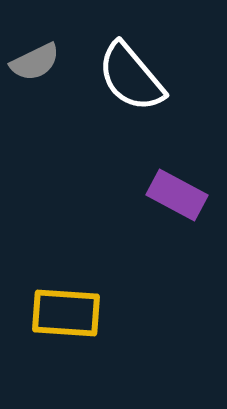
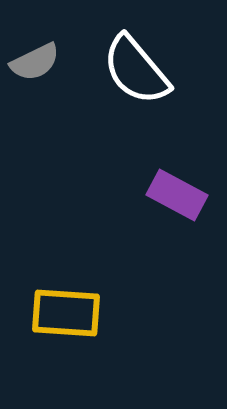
white semicircle: moved 5 px right, 7 px up
